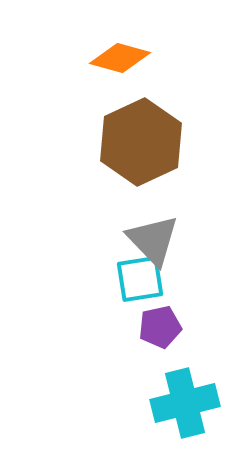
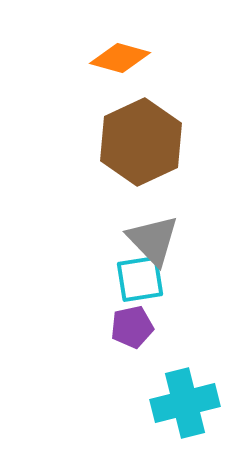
purple pentagon: moved 28 px left
